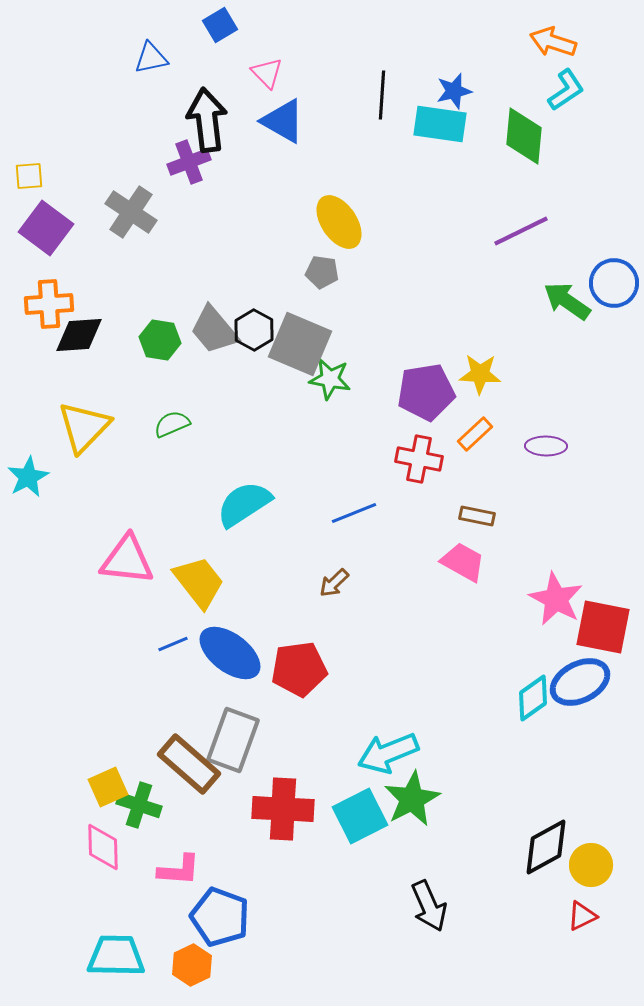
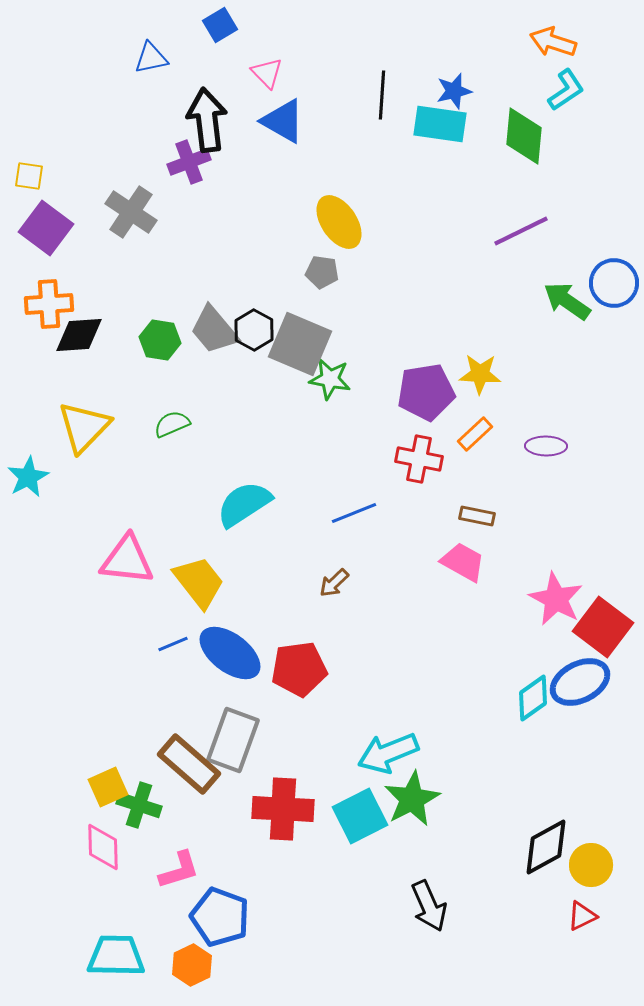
yellow square at (29, 176): rotated 12 degrees clockwise
red square at (603, 627): rotated 26 degrees clockwise
pink L-shape at (179, 870): rotated 21 degrees counterclockwise
